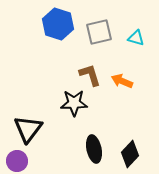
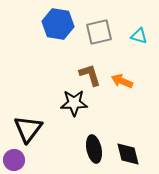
blue hexagon: rotated 8 degrees counterclockwise
cyan triangle: moved 3 px right, 2 px up
black diamond: moved 2 px left; rotated 56 degrees counterclockwise
purple circle: moved 3 px left, 1 px up
